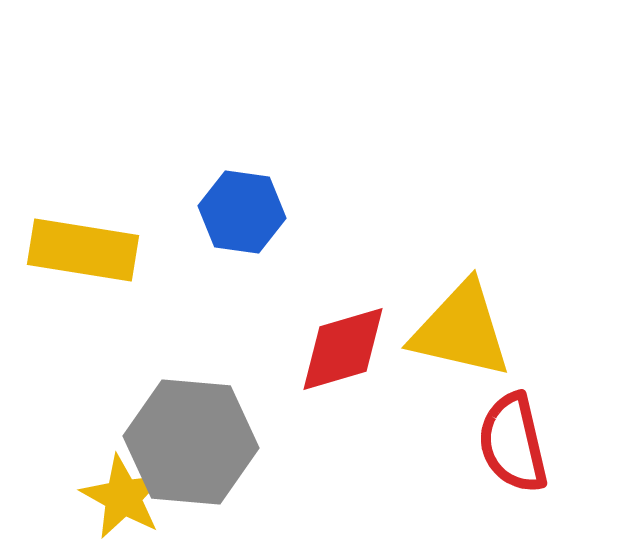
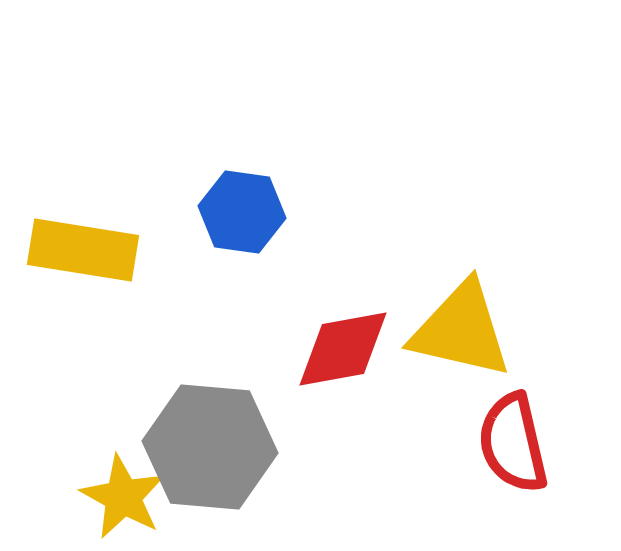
red diamond: rotated 6 degrees clockwise
gray hexagon: moved 19 px right, 5 px down
